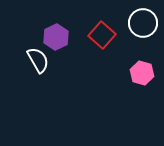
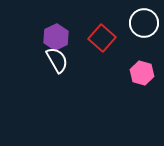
white circle: moved 1 px right
red square: moved 3 px down
white semicircle: moved 19 px right
